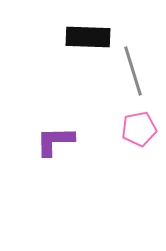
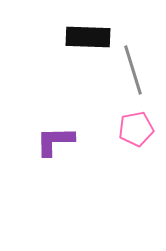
gray line: moved 1 px up
pink pentagon: moved 3 px left
